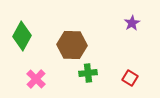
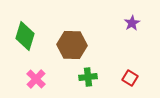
green diamond: moved 3 px right; rotated 12 degrees counterclockwise
green cross: moved 4 px down
